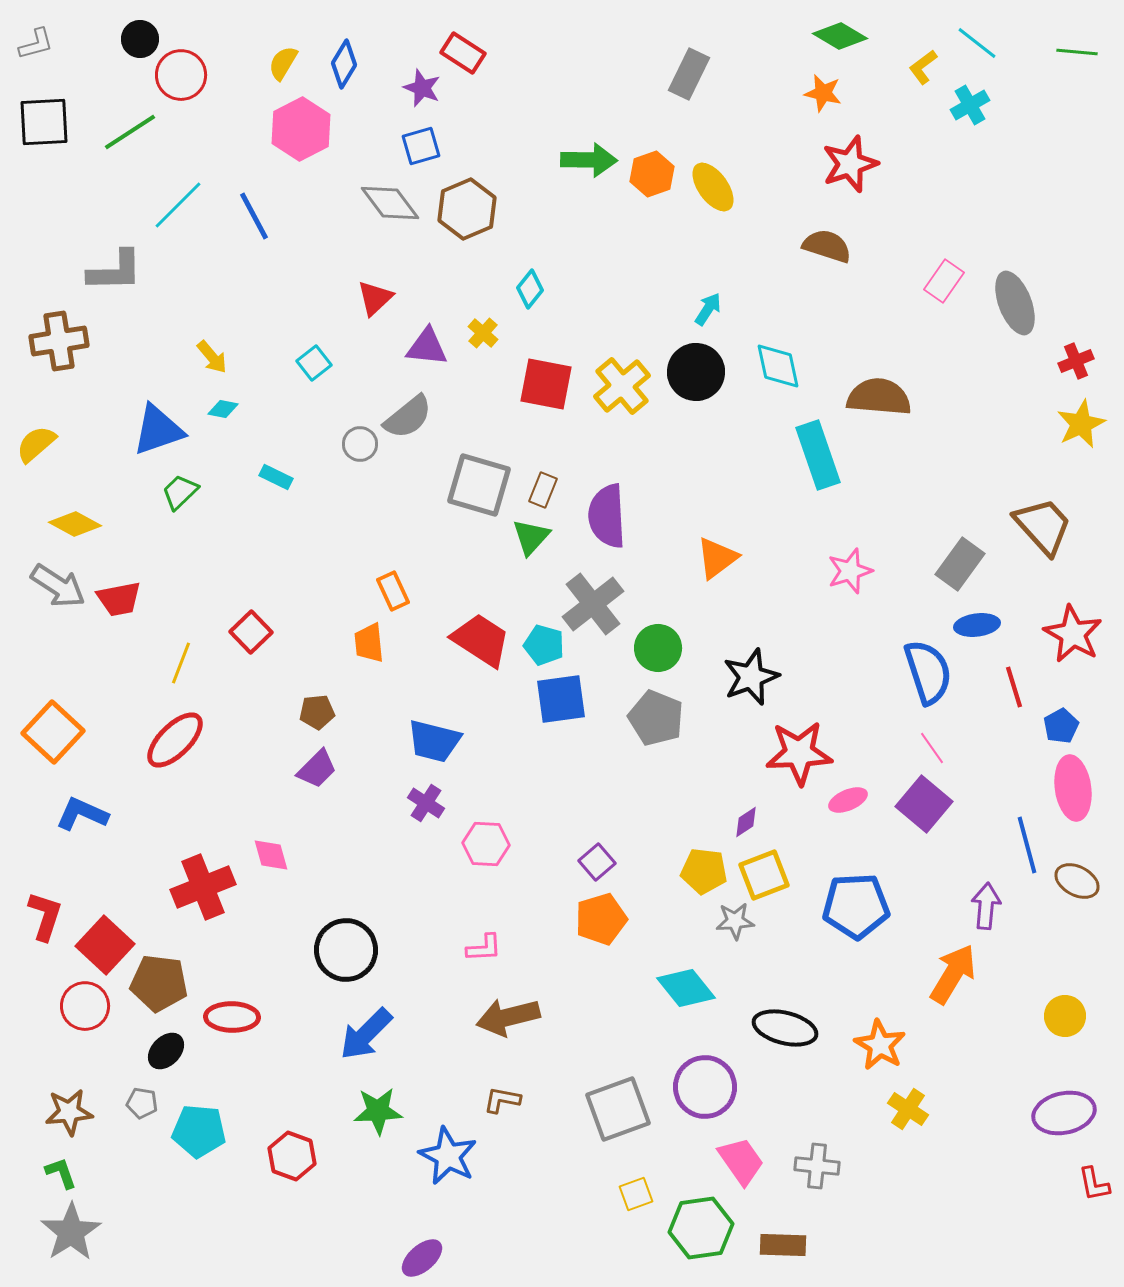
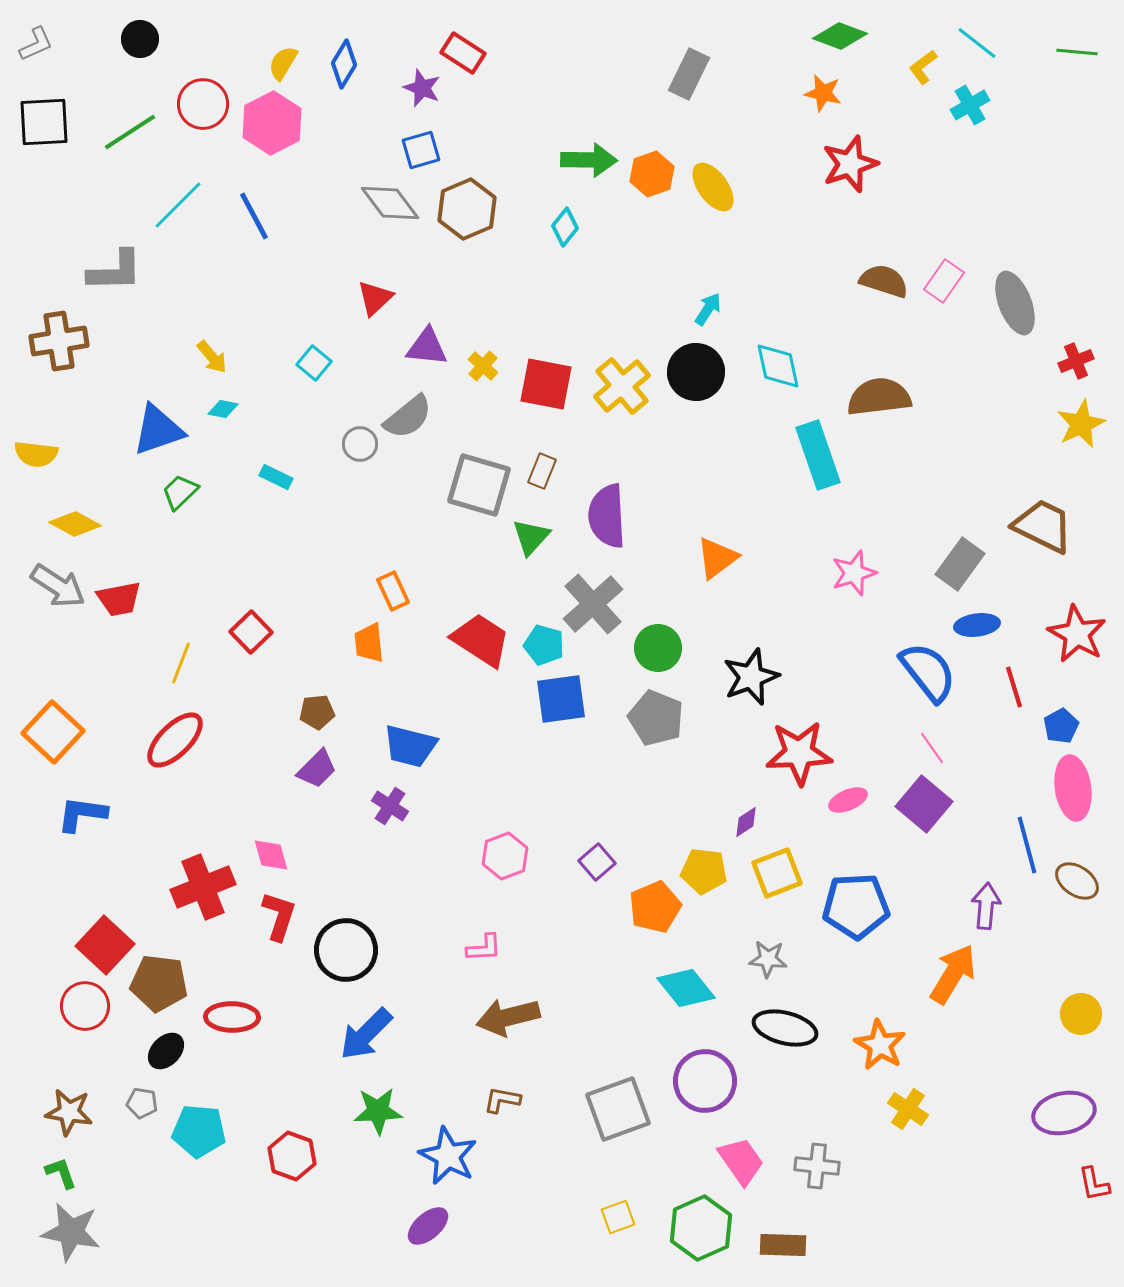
green diamond at (840, 36): rotated 10 degrees counterclockwise
gray L-shape at (36, 44): rotated 9 degrees counterclockwise
red circle at (181, 75): moved 22 px right, 29 px down
pink hexagon at (301, 129): moved 29 px left, 6 px up
blue square at (421, 146): moved 4 px down
brown semicircle at (827, 246): moved 57 px right, 35 px down
cyan diamond at (530, 289): moved 35 px right, 62 px up
yellow cross at (483, 333): moved 33 px down
cyan square at (314, 363): rotated 12 degrees counterclockwise
brown semicircle at (879, 397): rotated 12 degrees counterclockwise
yellow semicircle at (36, 444): moved 10 px down; rotated 132 degrees counterclockwise
brown rectangle at (543, 490): moved 1 px left, 19 px up
brown trapezoid at (1043, 526): rotated 22 degrees counterclockwise
pink star at (850, 571): moved 4 px right, 2 px down
gray cross at (593, 604): rotated 4 degrees counterclockwise
red star at (1073, 634): moved 4 px right
blue semicircle at (928, 672): rotated 20 degrees counterclockwise
blue trapezoid at (434, 741): moved 24 px left, 5 px down
purple cross at (426, 803): moved 36 px left, 3 px down
blue L-shape at (82, 814): rotated 16 degrees counterclockwise
pink hexagon at (486, 844): moved 19 px right, 12 px down; rotated 24 degrees counterclockwise
yellow square at (764, 875): moved 13 px right, 2 px up
brown ellipse at (1077, 881): rotated 6 degrees clockwise
red L-shape at (45, 916): moved 234 px right
orange pentagon at (601, 919): moved 54 px right, 12 px up; rotated 6 degrees counterclockwise
gray star at (735, 921): moved 33 px right, 38 px down; rotated 9 degrees clockwise
yellow circle at (1065, 1016): moved 16 px right, 2 px up
purple circle at (705, 1087): moved 6 px up
brown star at (69, 1112): rotated 15 degrees clockwise
yellow square at (636, 1194): moved 18 px left, 23 px down
green hexagon at (701, 1228): rotated 16 degrees counterclockwise
gray star at (71, 1232): rotated 28 degrees counterclockwise
purple ellipse at (422, 1258): moved 6 px right, 32 px up
